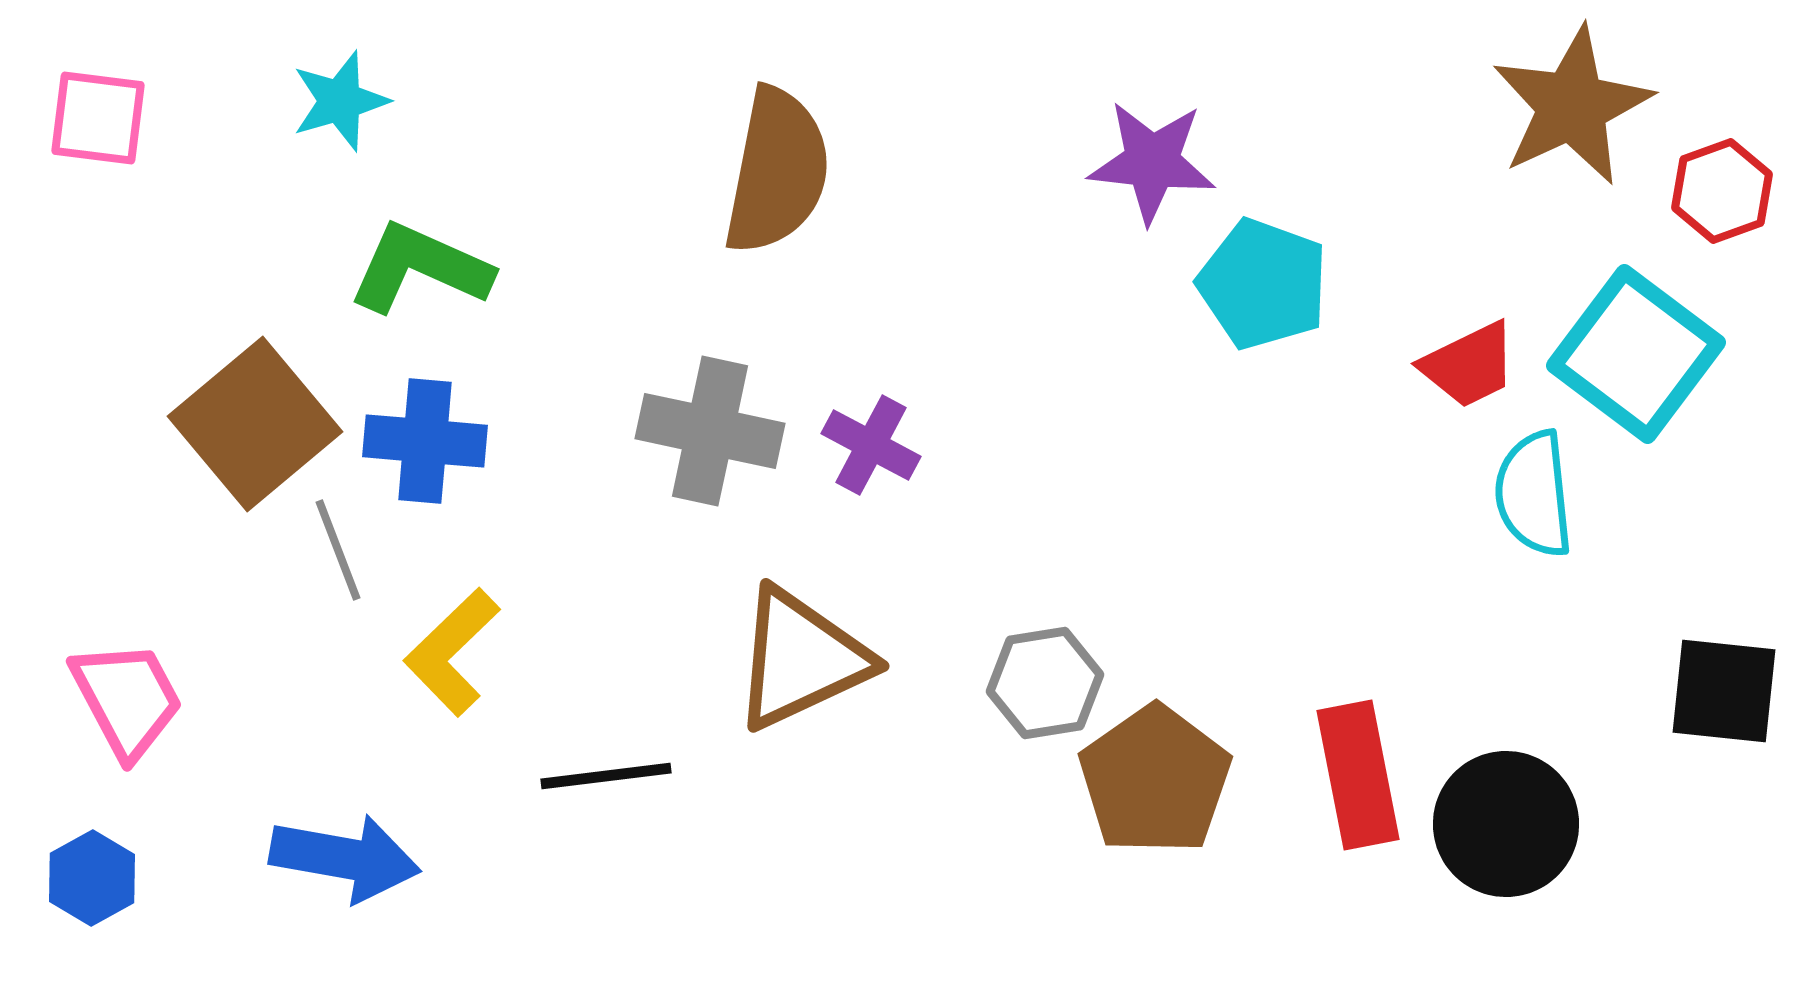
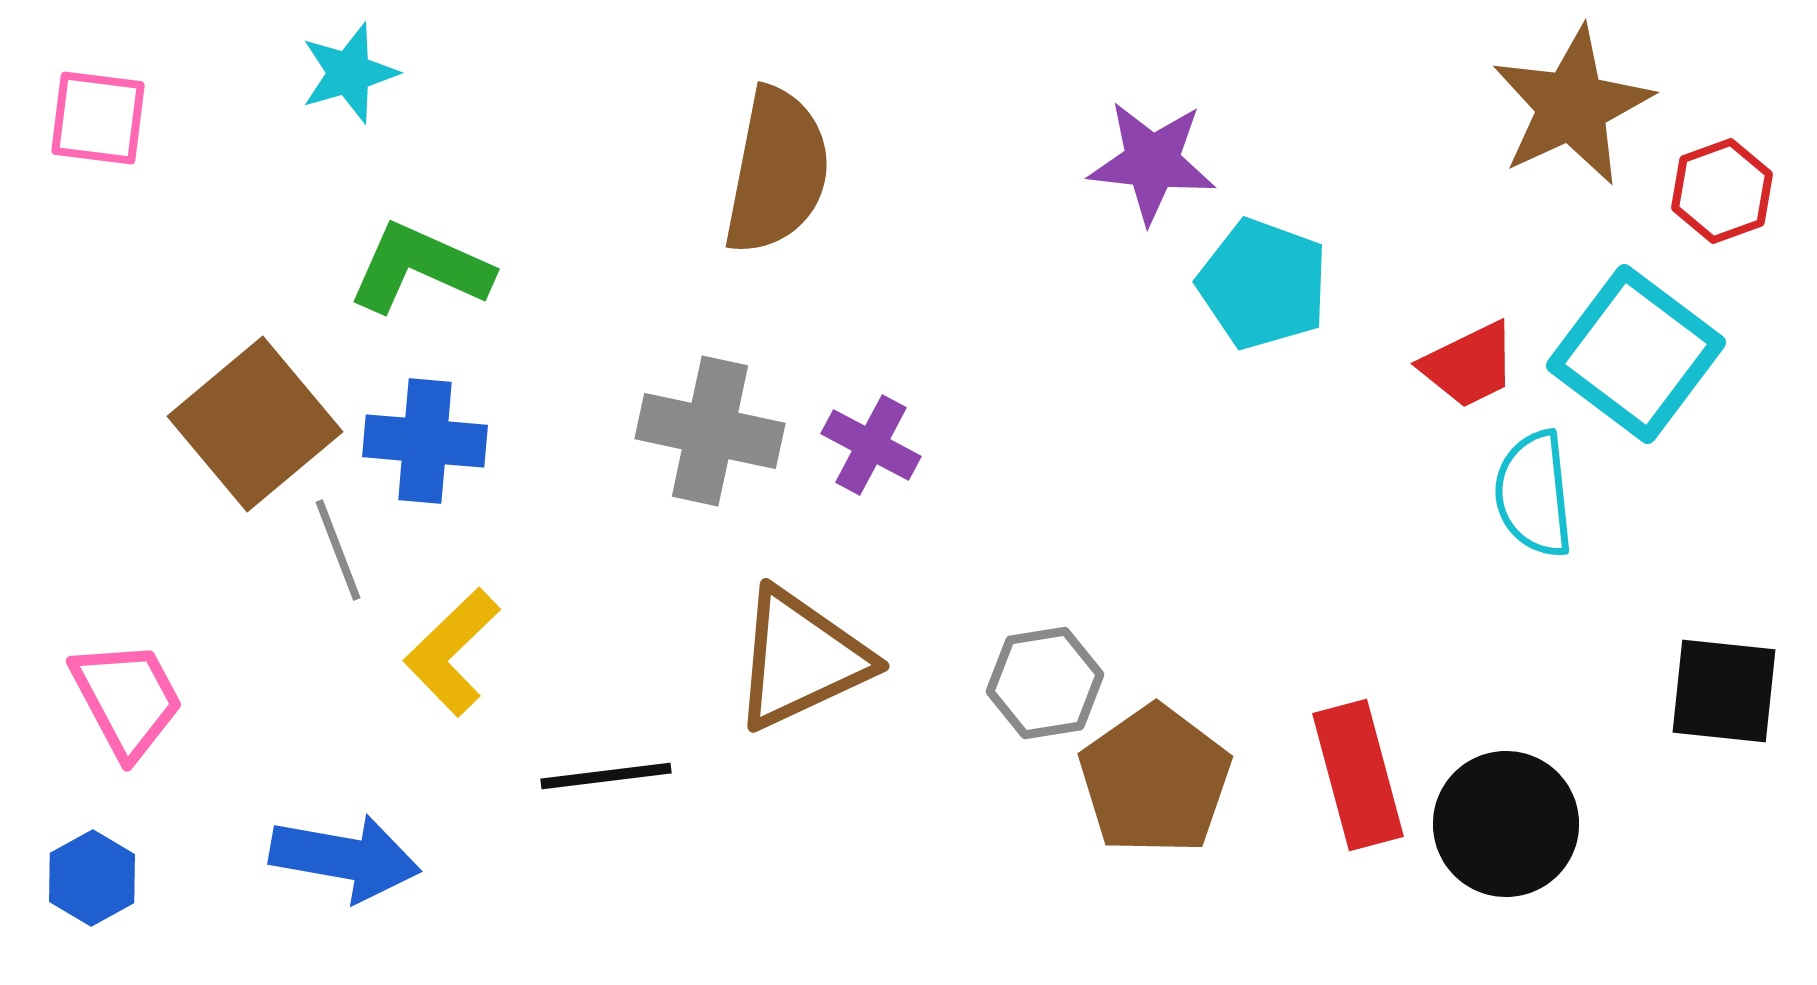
cyan star: moved 9 px right, 28 px up
red rectangle: rotated 4 degrees counterclockwise
